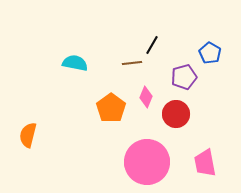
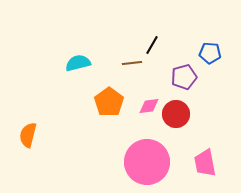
blue pentagon: rotated 25 degrees counterclockwise
cyan semicircle: moved 3 px right; rotated 25 degrees counterclockwise
pink diamond: moved 3 px right, 9 px down; rotated 60 degrees clockwise
orange pentagon: moved 2 px left, 6 px up
